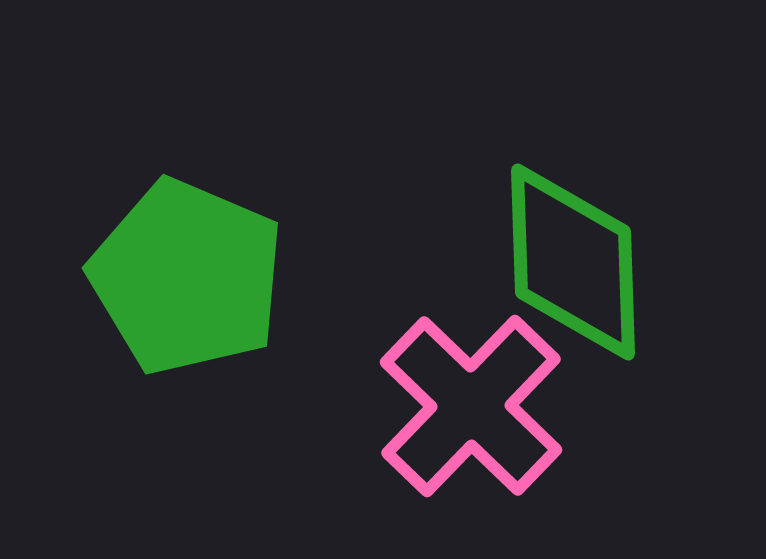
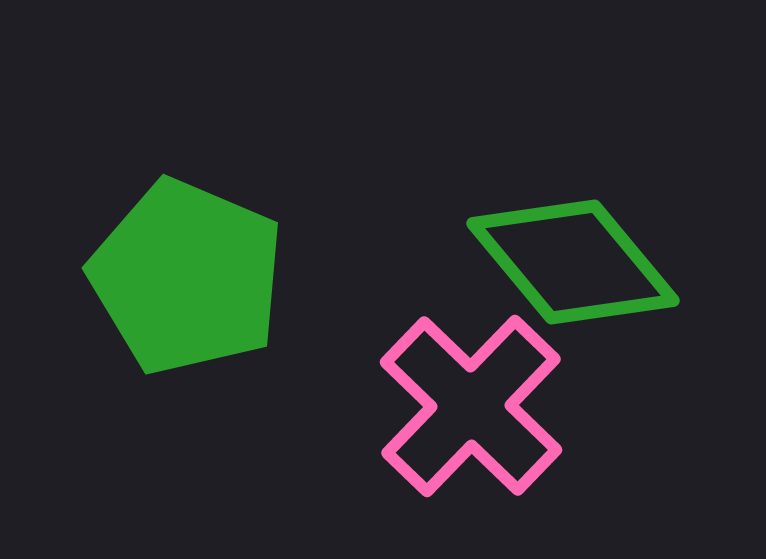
green diamond: rotated 38 degrees counterclockwise
